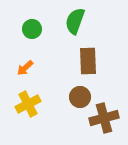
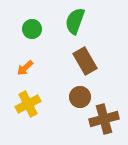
brown rectangle: moved 3 px left; rotated 28 degrees counterclockwise
brown cross: moved 1 px down
